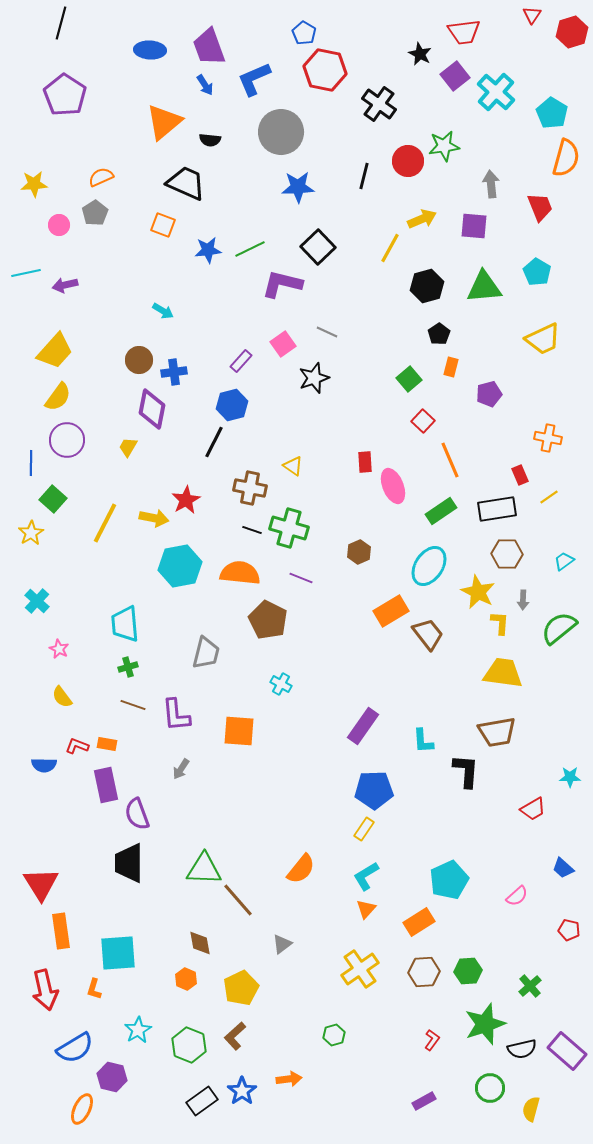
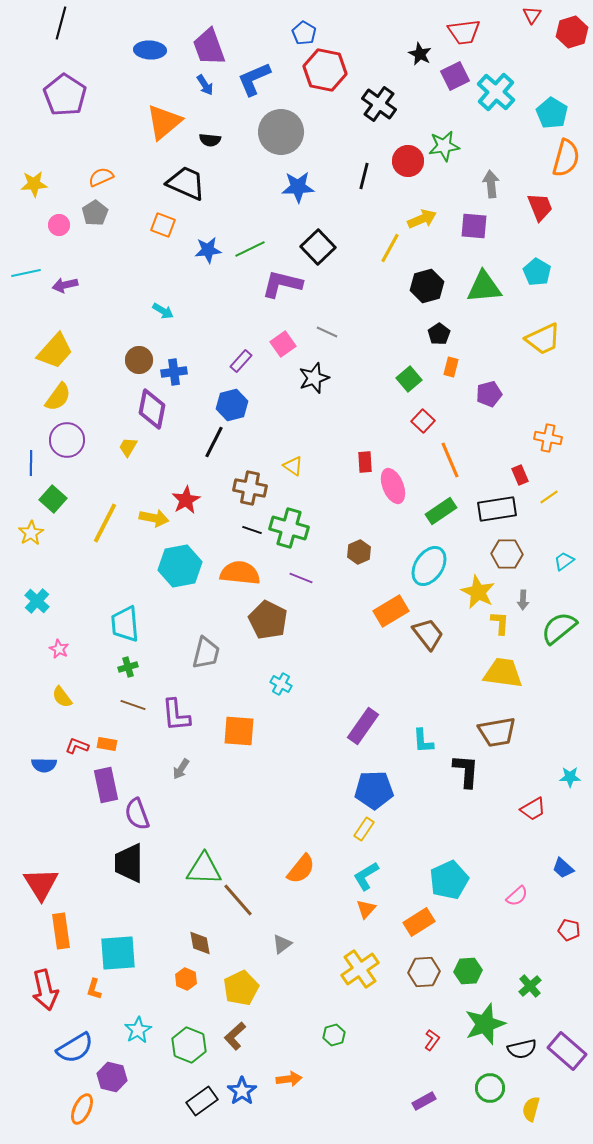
purple square at (455, 76): rotated 12 degrees clockwise
